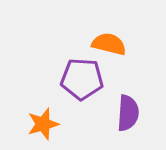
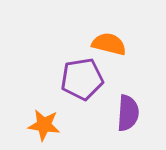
purple pentagon: rotated 12 degrees counterclockwise
orange star: moved 1 px right, 1 px down; rotated 24 degrees clockwise
